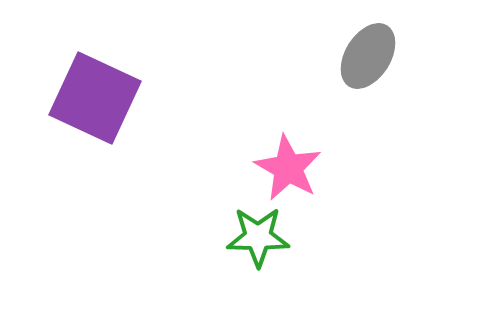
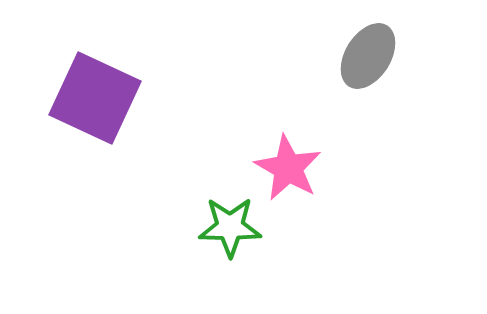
green star: moved 28 px left, 10 px up
